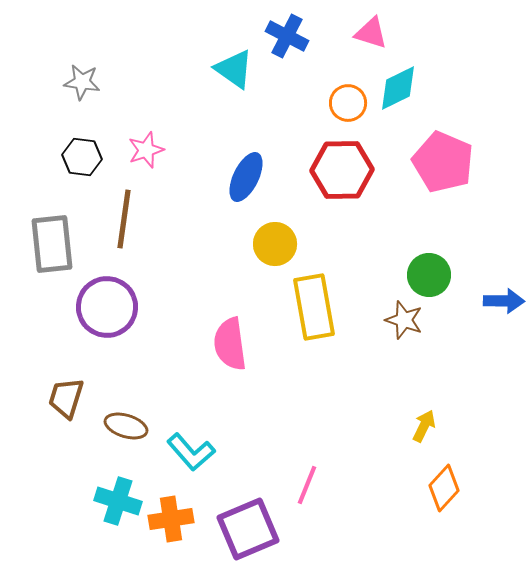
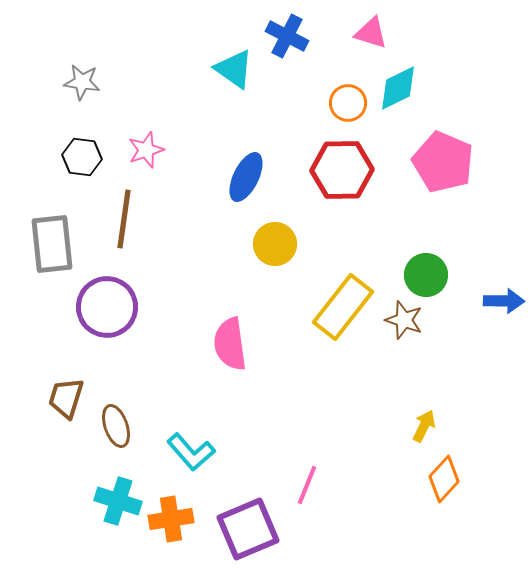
green circle: moved 3 px left
yellow rectangle: moved 29 px right; rotated 48 degrees clockwise
brown ellipse: moved 10 px left; rotated 54 degrees clockwise
orange diamond: moved 9 px up
